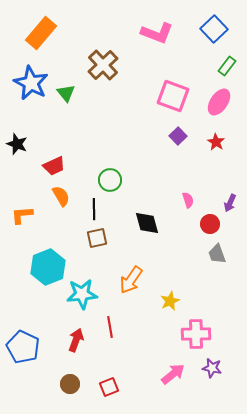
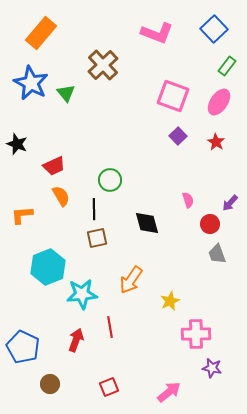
purple arrow: rotated 18 degrees clockwise
pink arrow: moved 4 px left, 18 px down
brown circle: moved 20 px left
